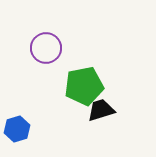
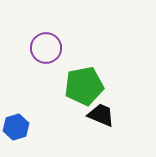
black trapezoid: moved 5 px down; rotated 40 degrees clockwise
blue hexagon: moved 1 px left, 2 px up
